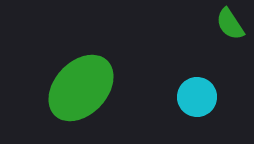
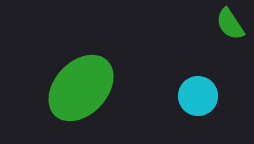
cyan circle: moved 1 px right, 1 px up
